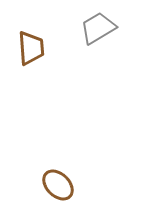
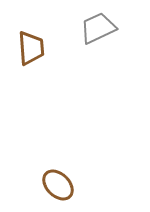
gray trapezoid: rotated 6 degrees clockwise
